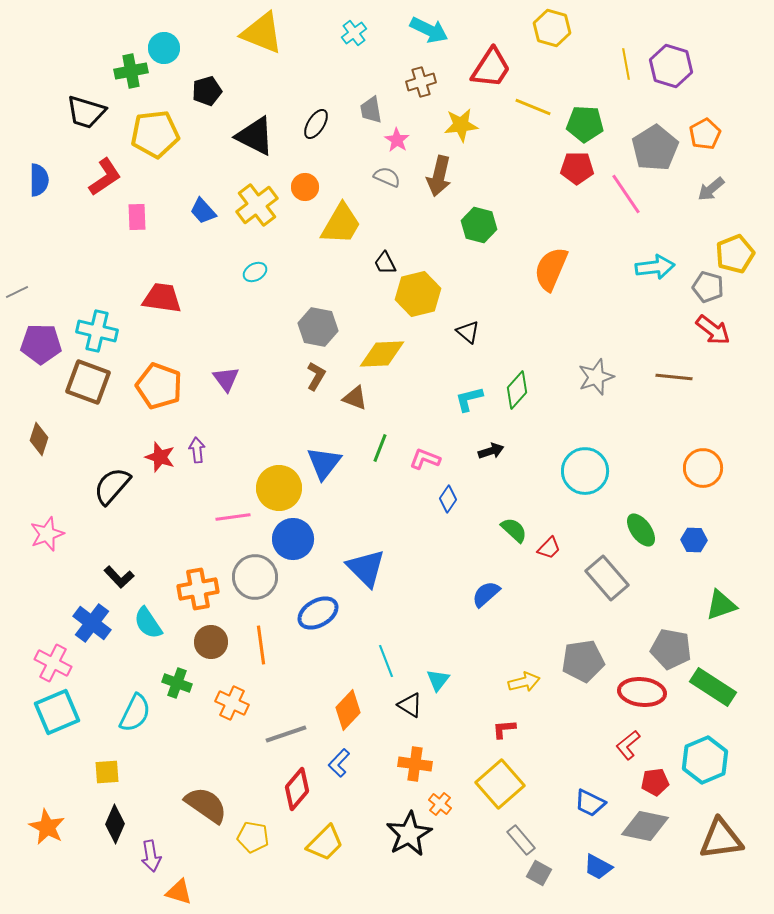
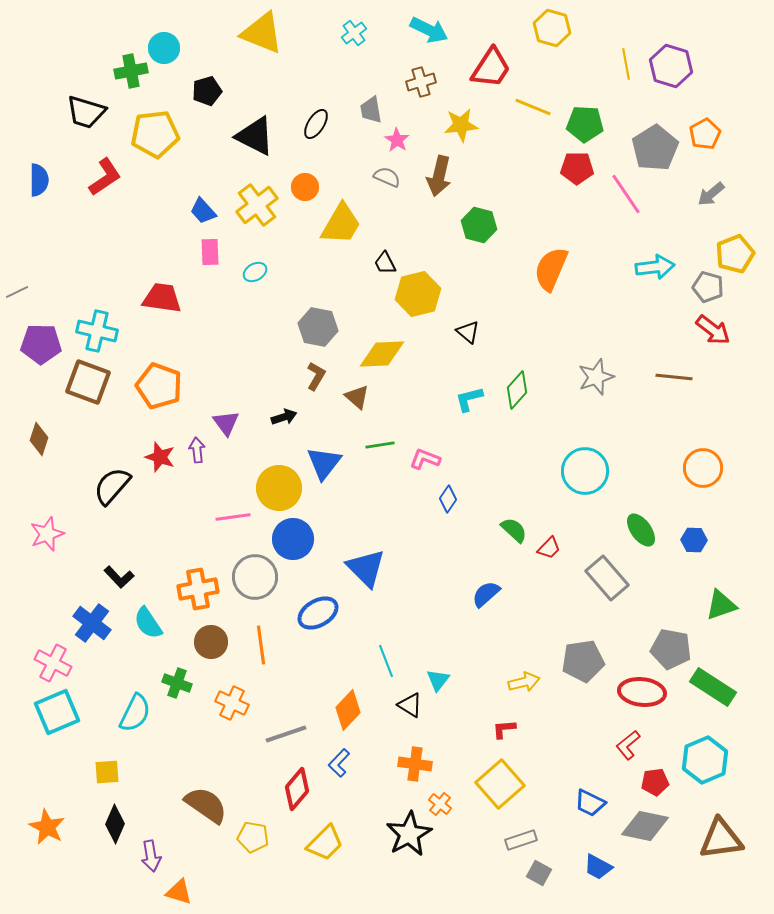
gray arrow at (711, 189): moved 5 px down
pink rectangle at (137, 217): moved 73 px right, 35 px down
purple triangle at (226, 379): moved 44 px down
brown triangle at (355, 398): moved 2 px right, 1 px up; rotated 20 degrees clockwise
green line at (380, 448): moved 3 px up; rotated 60 degrees clockwise
black arrow at (491, 451): moved 207 px left, 34 px up
gray rectangle at (521, 840): rotated 68 degrees counterclockwise
